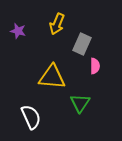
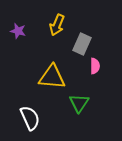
yellow arrow: moved 1 px down
green triangle: moved 1 px left
white semicircle: moved 1 px left, 1 px down
